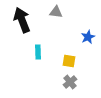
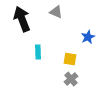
gray triangle: rotated 16 degrees clockwise
black arrow: moved 1 px up
yellow square: moved 1 px right, 2 px up
gray cross: moved 1 px right, 3 px up
